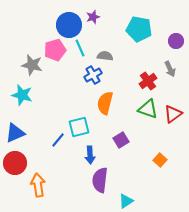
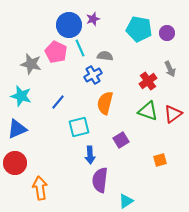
purple star: moved 2 px down
purple circle: moved 9 px left, 8 px up
pink pentagon: moved 1 px right, 2 px down; rotated 30 degrees counterclockwise
gray star: moved 1 px left, 1 px up
cyan star: moved 1 px left, 1 px down
green triangle: moved 2 px down
blue triangle: moved 2 px right, 4 px up
blue line: moved 38 px up
orange square: rotated 32 degrees clockwise
orange arrow: moved 2 px right, 3 px down
